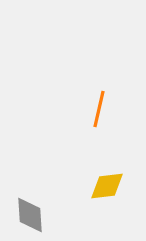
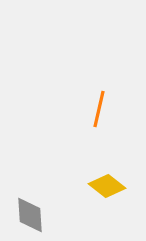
yellow diamond: rotated 45 degrees clockwise
